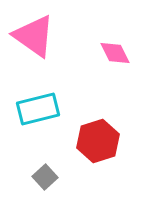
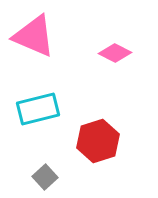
pink triangle: rotated 12 degrees counterclockwise
pink diamond: rotated 36 degrees counterclockwise
